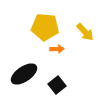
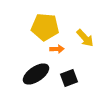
yellow arrow: moved 6 px down
black ellipse: moved 12 px right
black square: moved 12 px right, 7 px up; rotated 18 degrees clockwise
